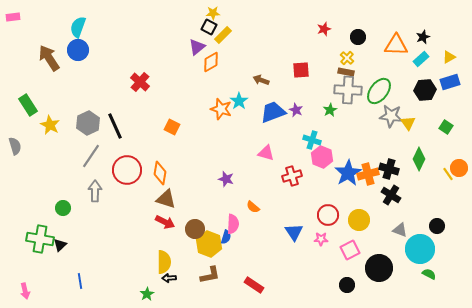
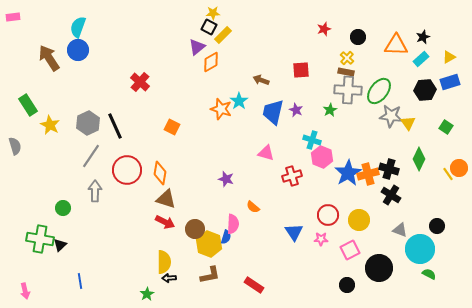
blue trapezoid at (273, 112): rotated 56 degrees counterclockwise
